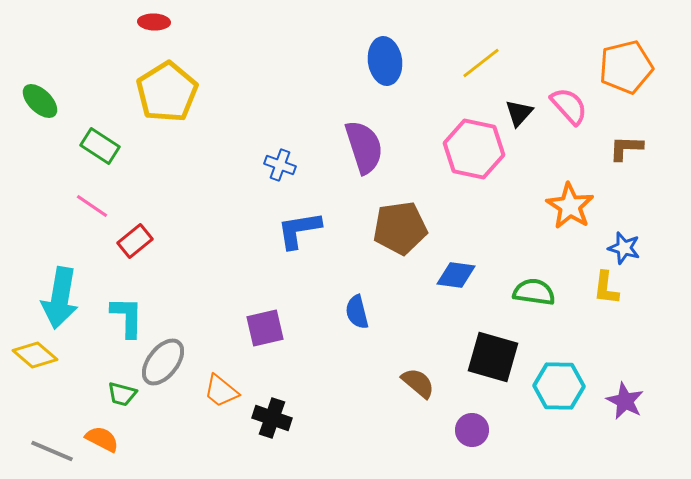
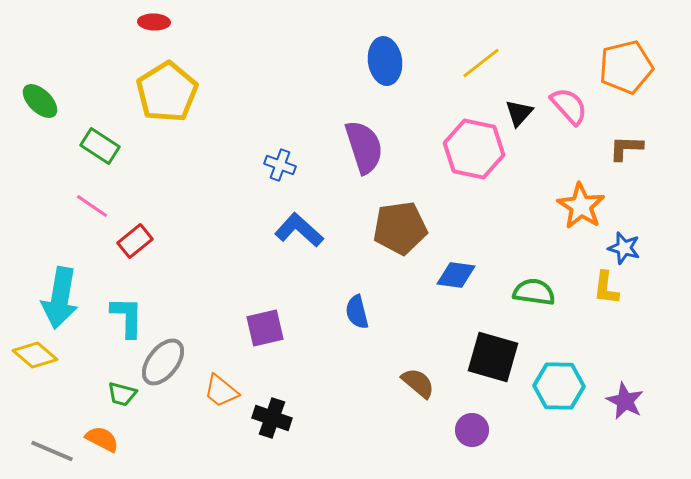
orange star: moved 11 px right
blue L-shape: rotated 51 degrees clockwise
